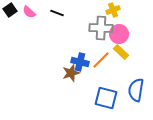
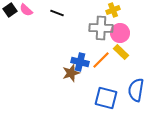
pink semicircle: moved 3 px left, 2 px up
pink circle: moved 1 px right, 1 px up
